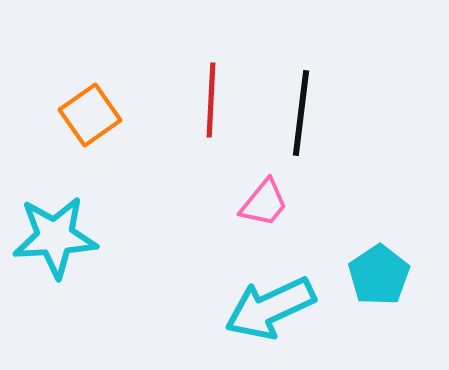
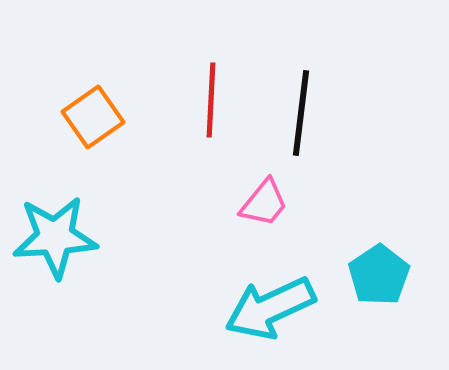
orange square: moved 3 px right, 2 px down
